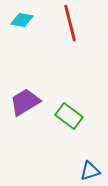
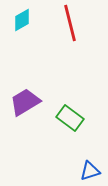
cyan diamond: rotated 40 degrees counterclockwise
green rectangle: moved 1 px right, 2 px down
